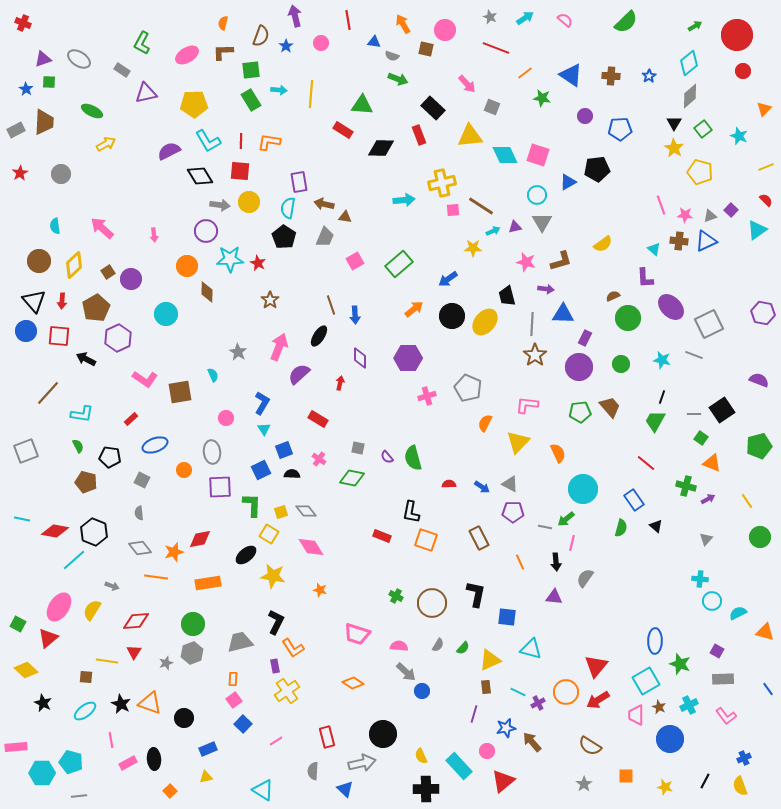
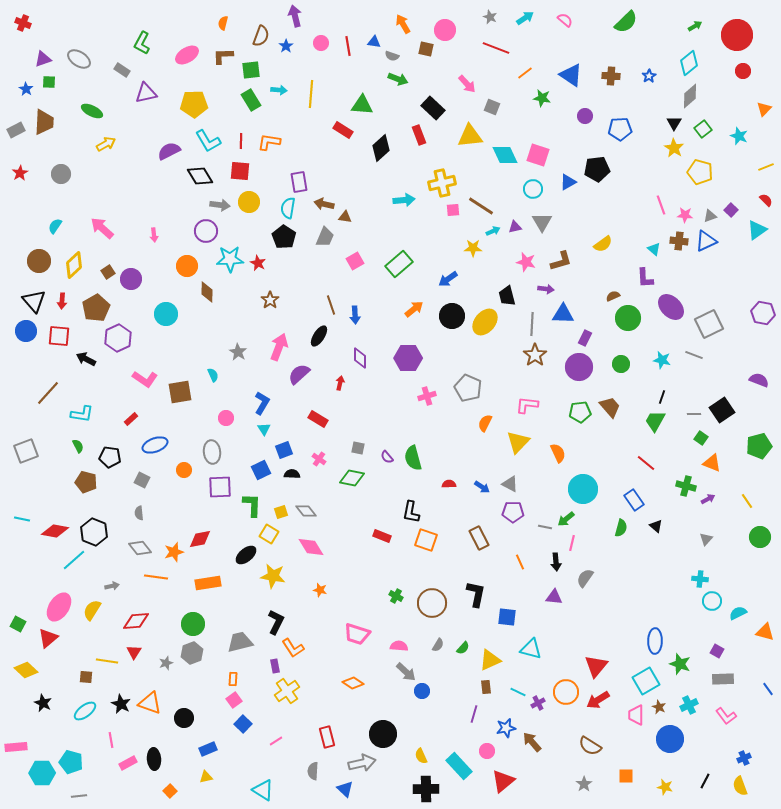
red line at (348, 20): moved 26 px down
brown L-shape at (223, 52): moved 4 px down
black diamond at (381, 148): rotated 44 degrees counterclockwise
cyan circle at (537, 195): moved 4 px left, 6 px up
cyan semicircle at (55, 226): rotated 42 degrees clockwise
gray arrow at (112, 586): rotated 32 degrees counterclockwise
